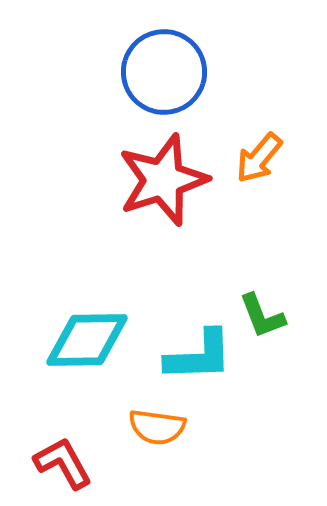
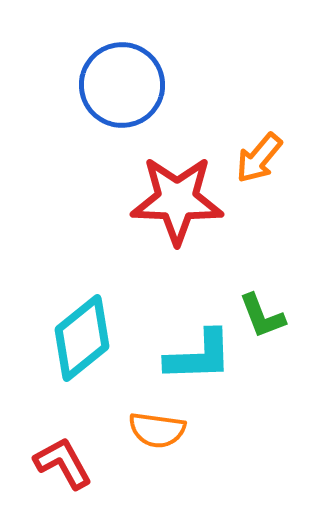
blue circle: moved 42 px left, 13 px down
red star: moved 14 px right, 20 px down; rotated 20 degrees clockwise
cyan diamond: moved 5 px left, 2 px up; rotated 38 degrees counterclockwise
orange semicircle: moved 3 px down
